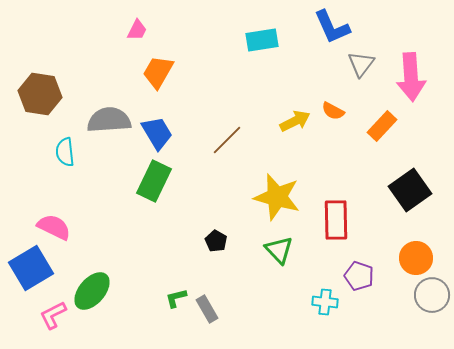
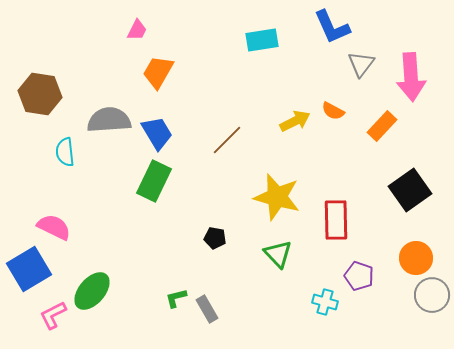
black pentagon: moved 1 px left, 3 px up; rotated 20 degrees counterclockwise
green triangle: moved 1 px left, 4 px down
blue square: moved 2 px left, 1 px down
cyan cross: rotated 10 degrees clockwise
